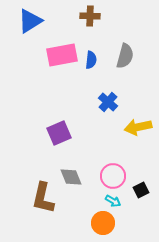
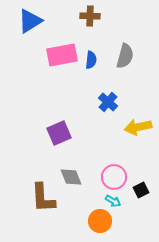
pink circle: moved 1 px right, 1 px down
brown L-shape: rotated 16 degrees counterclockwise
orange circle: moved 3 px left, 2 px up
